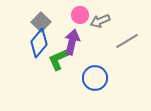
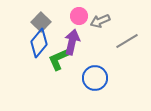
pink circle: moved 1 px left, 1 px down
